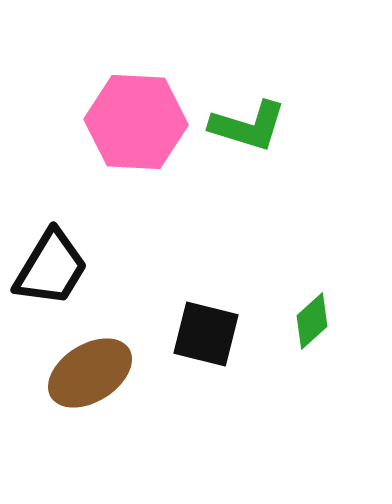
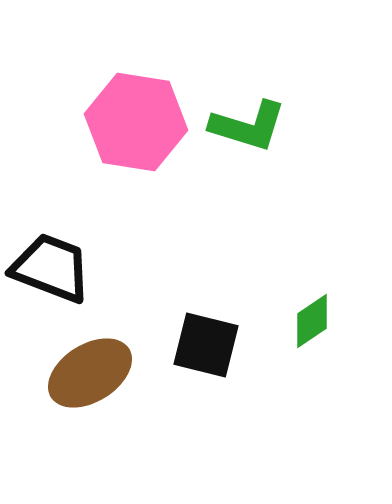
pink hexagon: rotated 6 degrees clockwise
black trapezoid: rotated 100 degrees counterclockwise
green diamond: rotated 8 degrees clockwise
black square: moved 11 px down
